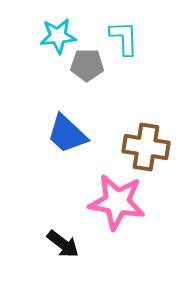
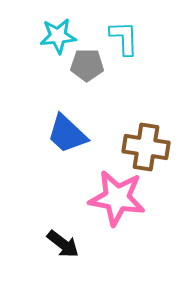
pink star: moved 4 px up
